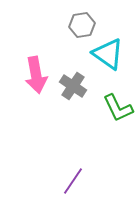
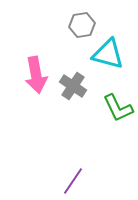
cyan triangle: rotated 20 degrees counterclockwise
